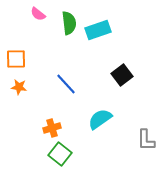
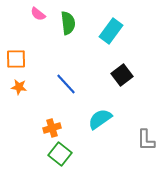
green semicircle: moved 1 px left
cyan rectangle: moved 13 px right, 1 px down; rotated 35 degrees counterclockwise
